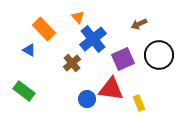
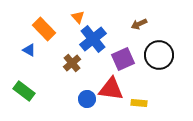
yellow rectangle: rotated 63 degrees counterclockwise
